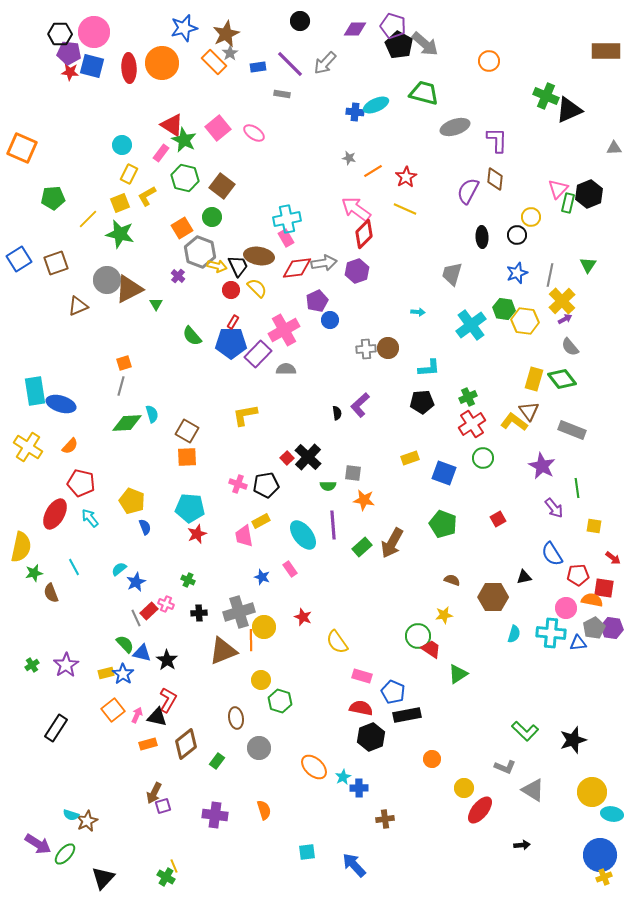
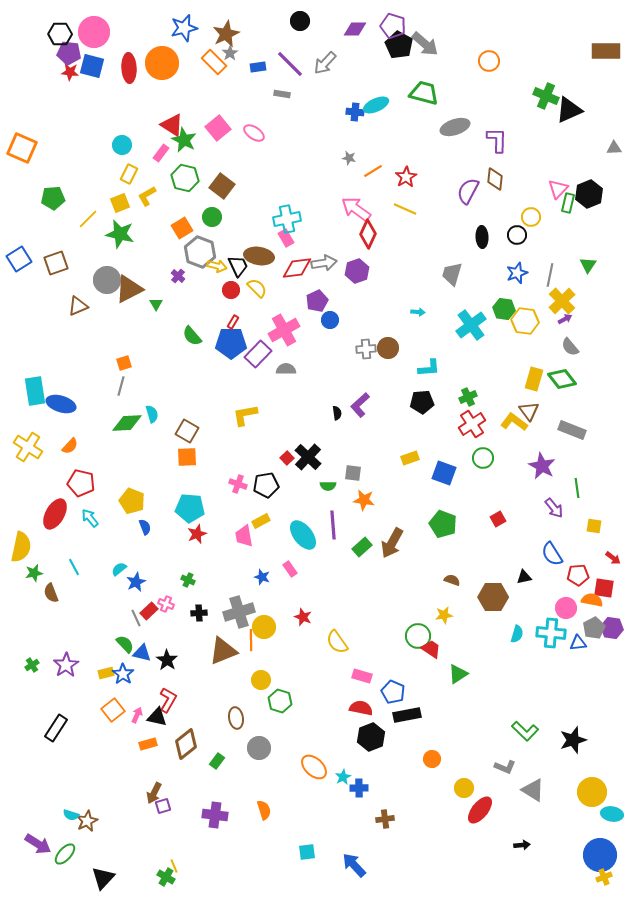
red diamond at (364, 234): moved 4 px right; rotated 20 degrees counterclockwise
cyan semicircle at (514, 634): moved 3 px right
